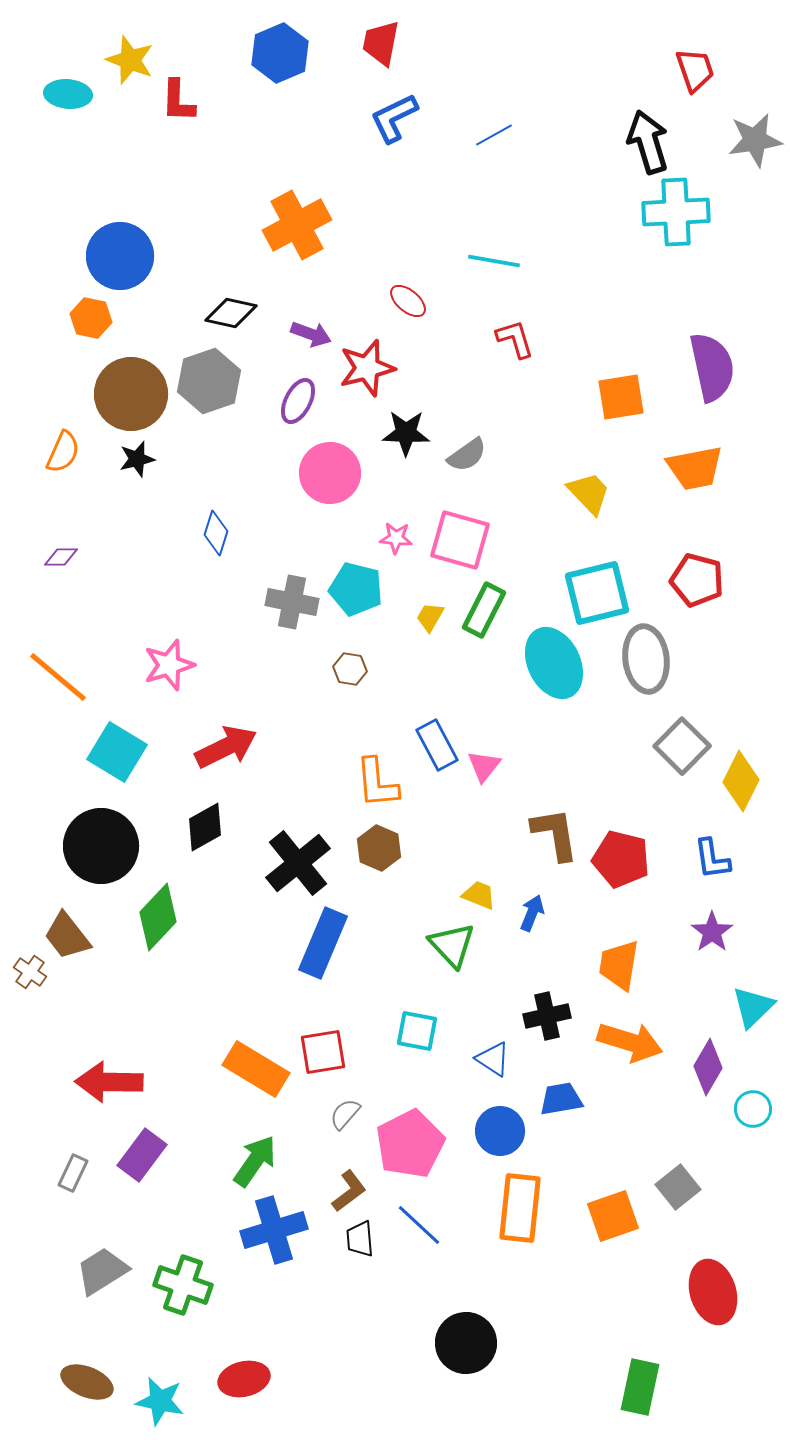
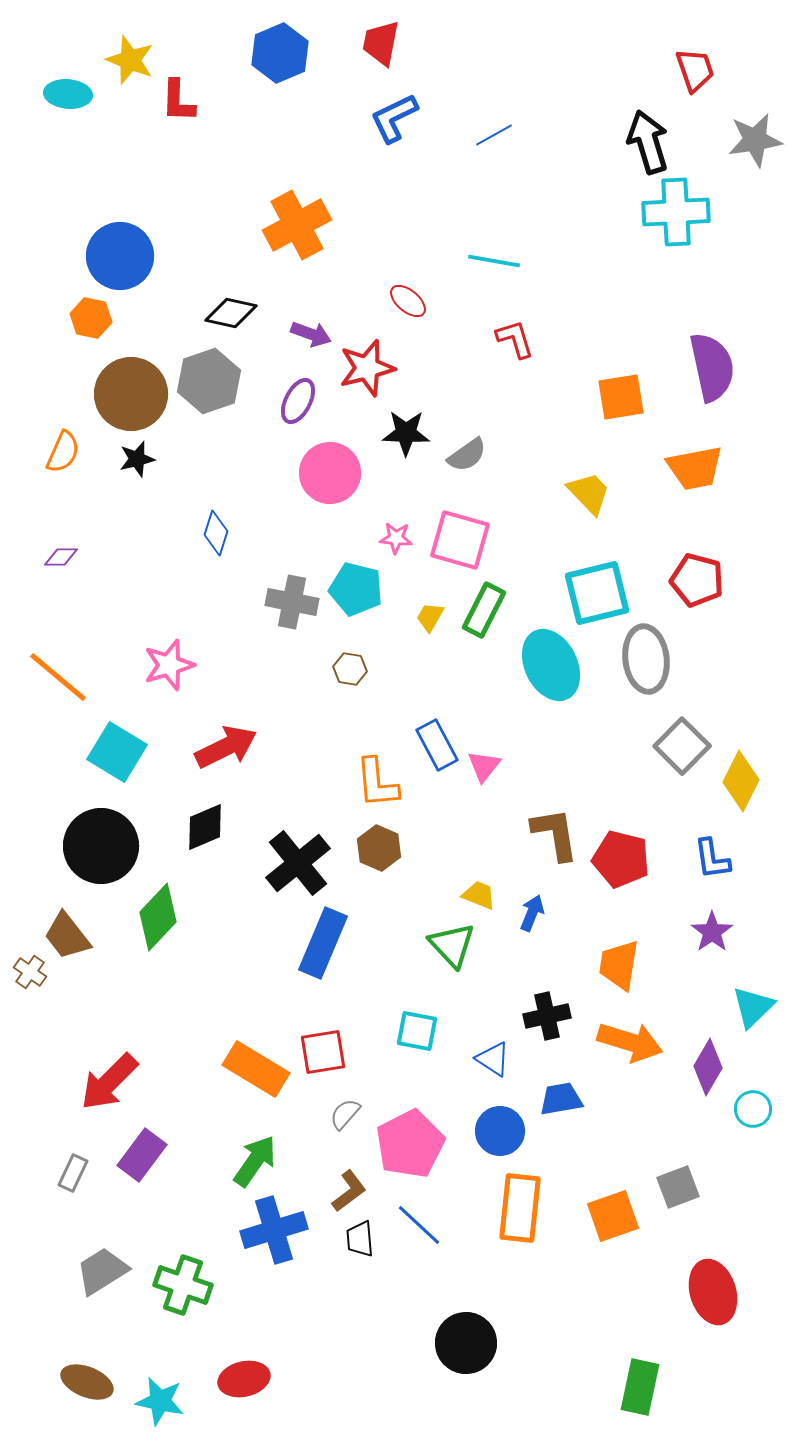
cyan ellipse at (554, 663): moved 3 px left, 2 px down
black diamond at (205, 827): rotated 6 degrees clockwise
red arrow at (109, 1082): rotated 46 degrees counterclockwise
gray square at (678, 1187): rotated 18 degrees clockwise
